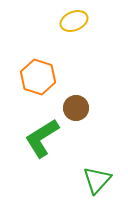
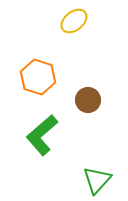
yellow ellipse: rotated 16 degrees counterclockwise
brown circle: moved 12 px right, 8 px up
green L-shape: moved 3 px up; rotated 9 degrees counterclockwise
